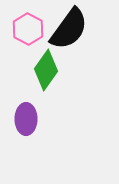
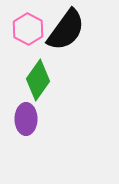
black semicircle: moved 3 px left, 1 px down
green diamond: moved 8 px left, 10 px down
